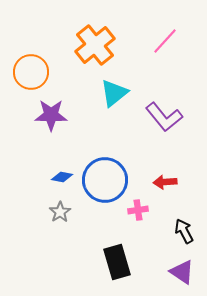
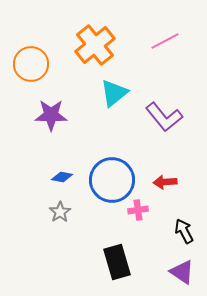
pink line: rotated 20 degrees clockwise
orange circle: moved 8 px up
blue circle: moved 7 px right
